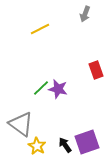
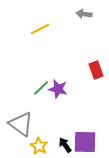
gray arrow: moved 1 px left; rotated 77 degrees clockwise
purple square: moved 2 px left; rotated 20 degrees clockwise
yellow star: moved 2 px right
